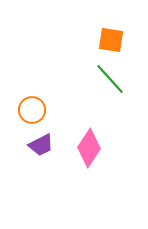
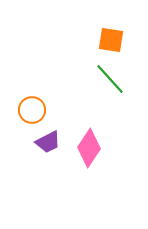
purple trapezoid: moved 7 px right, 3 px up
